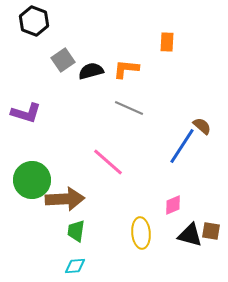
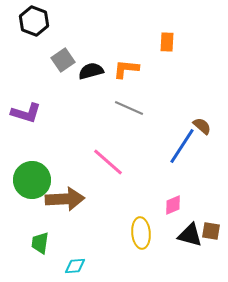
green trapezoid: moved 36 px left, 12 px down
